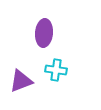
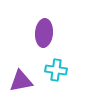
purple triangle: rotated 10 degrees clockwise
